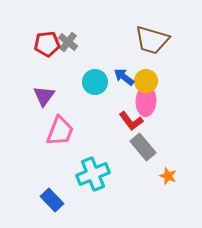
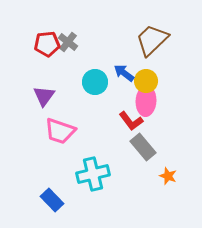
brown trapezoid: rotated 120 degrees clockwise
blue arrow: moved 4 px up
pink trapezoid: rotated 88 degrees clockwise
cyan cross: rotated 8 degrees clockwise
